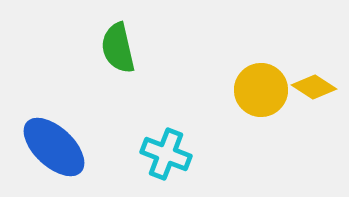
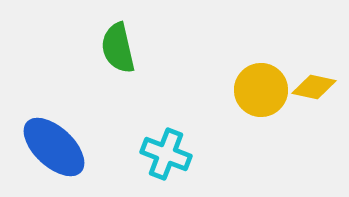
yellow diamond: rotated 21 degrees counterclockwise
